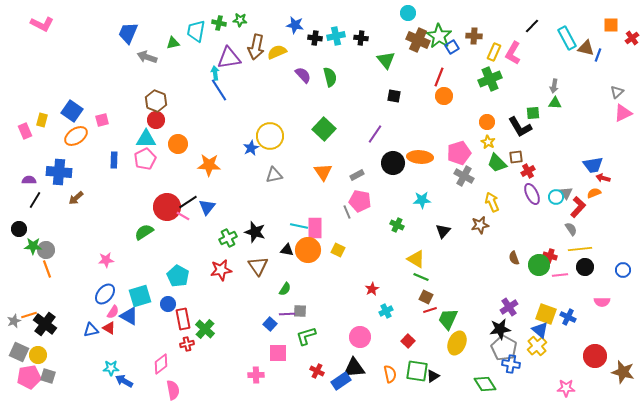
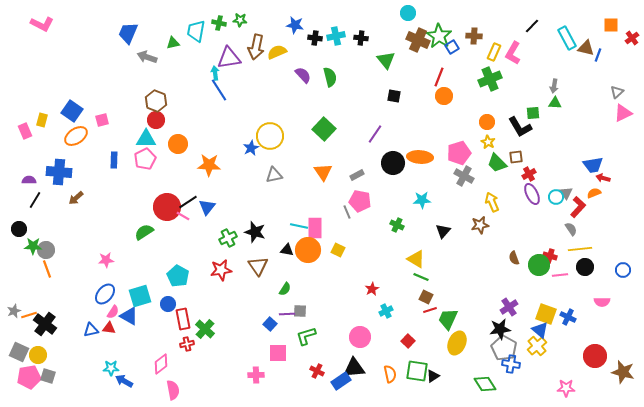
red cross at (528, 171): moved 1 px right, 3 px down
gray star at (14, 321): moved 10 px up
red triangle at (109, 328): rotated 24 degrees counterclockwise
